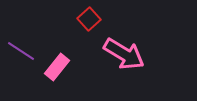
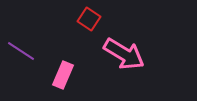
red square: rotated 15 degrees counterclockwise
pink rectangle: moved 6 px right, 8 px down; rotated 16 degrees counterclockwise
